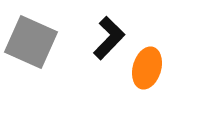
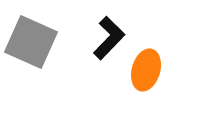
orange ellipse: moved 1 px left, 2 px down
